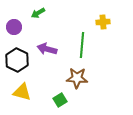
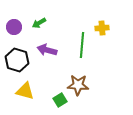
green arrow: moved 1 px right, 10 px down
yellow cross: moved 1 px left, 6 px down
purple arrow: moved 1 px down
black hexagon: rotated 10 degrees counterclockwise
brown star: moved 1 px right, 7 px down
yellow triangle: moved 3 px right, 1 px up
